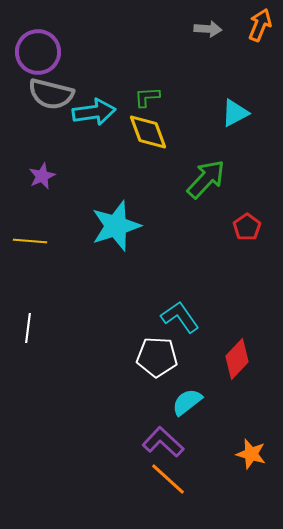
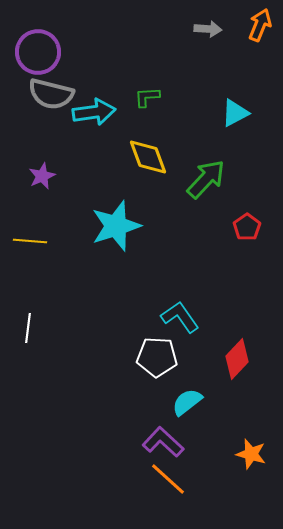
yellow diamond: moved 25 px down
